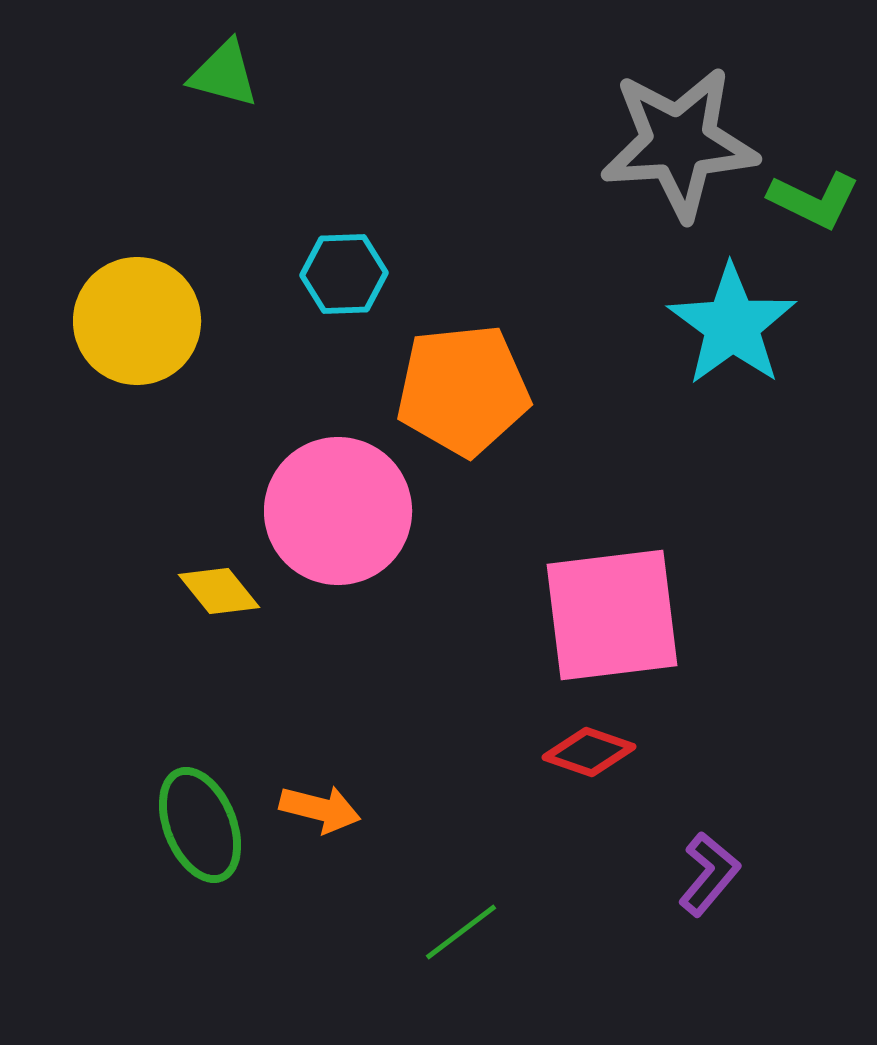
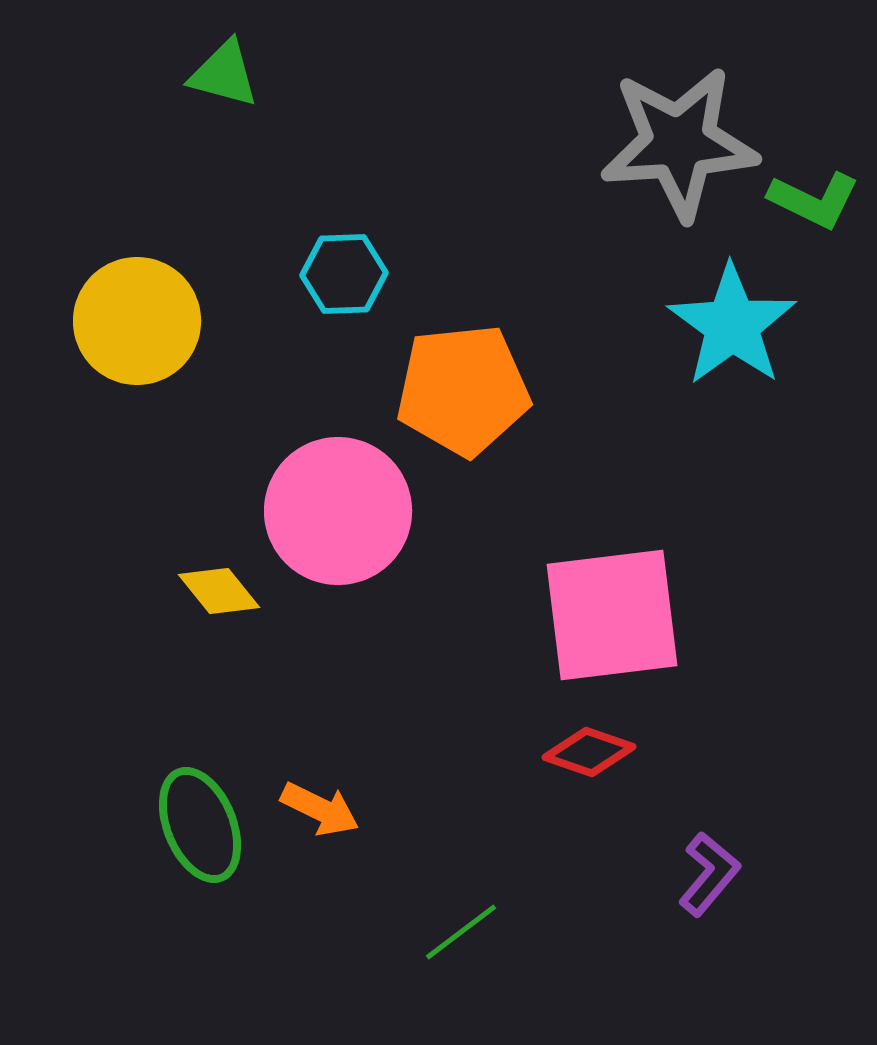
orange arrow: rotated 12 degrees clockwise
